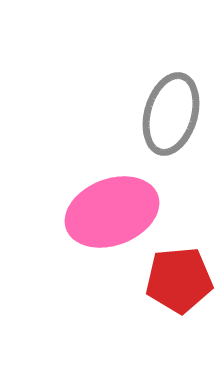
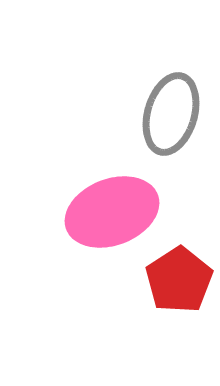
red pentagon: rotated 28 degrees counterclockwise
